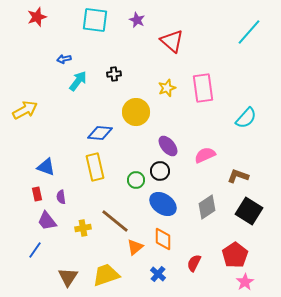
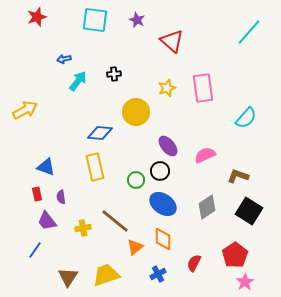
blue cross: rotated 21 degrees clockwise
